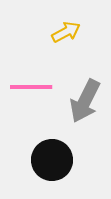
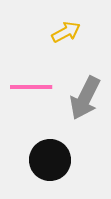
gray arrow: moved 3 px up
black circle: moved 2 px left
